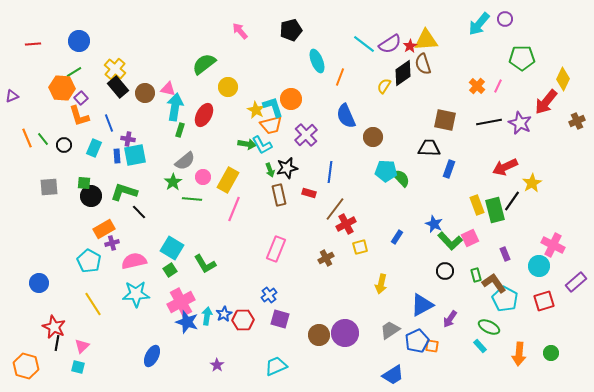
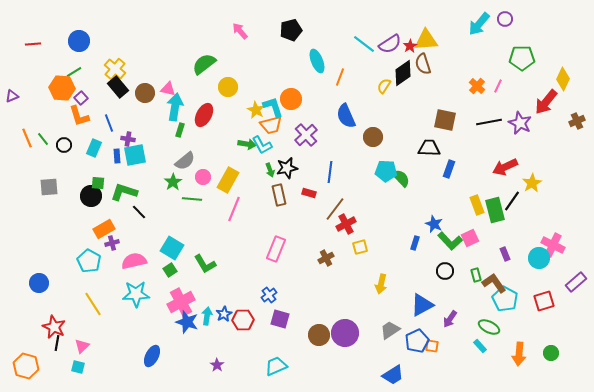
green square at (84, 183): moved 14 px right
blue rectangle at (397, 237): moved 18 px right, 6 px down; rotated 16 degrees counterclockwise
cyan circle at (539, 266): moved 8 px up
